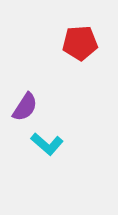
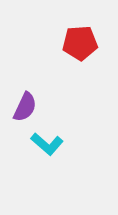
purple semicircle: rotated 8 degrees counterclockwise
